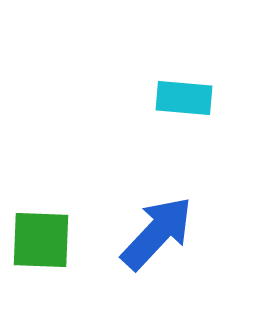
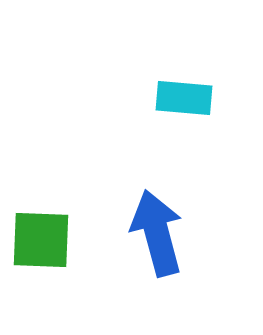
blue arrow: rotated 58 degrees counterclockwise
